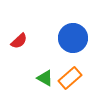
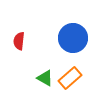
red semicircle: rotated 138 degrees clockwise
